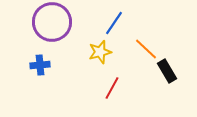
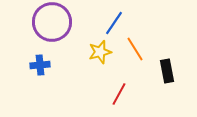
orange line: moved 11 px left; rotated 15 degrees clockwise
black rectangle: rotated 20 degrees clockwise
red line: moved 7 px right, 6 px down
